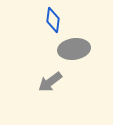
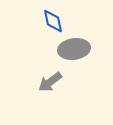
blue diamond: moved 1 px down; rotated 20 degrees counterclockwise
